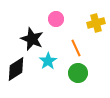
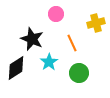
pink circle: moved 5 px up
orange line: moved 4 px left, 5 px up
cyan star: moved 1 px right, 1 px down
black diamond: moved 1 px up
green circle: moved 1 px right
